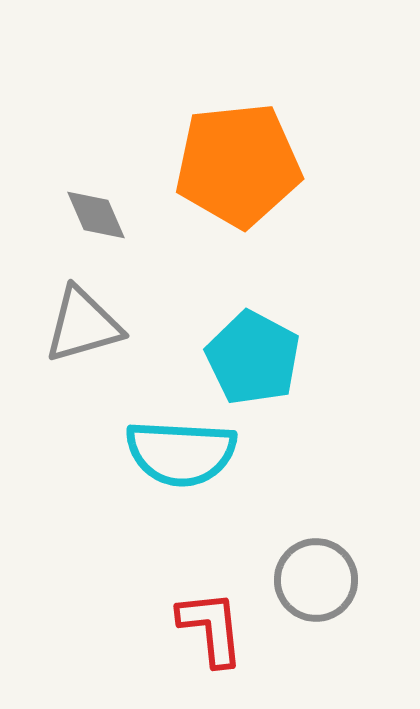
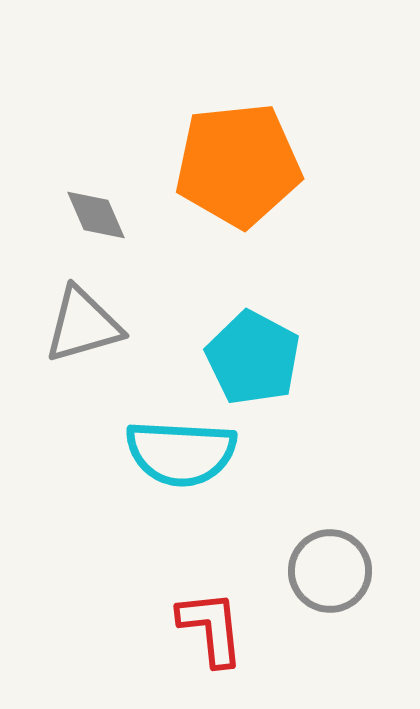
gray circle: moved 14 px right, 9 px up
